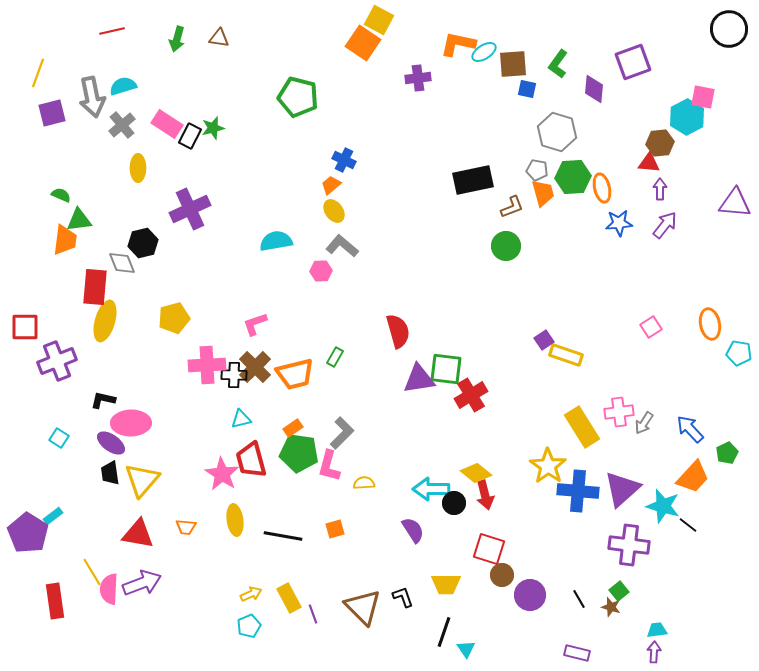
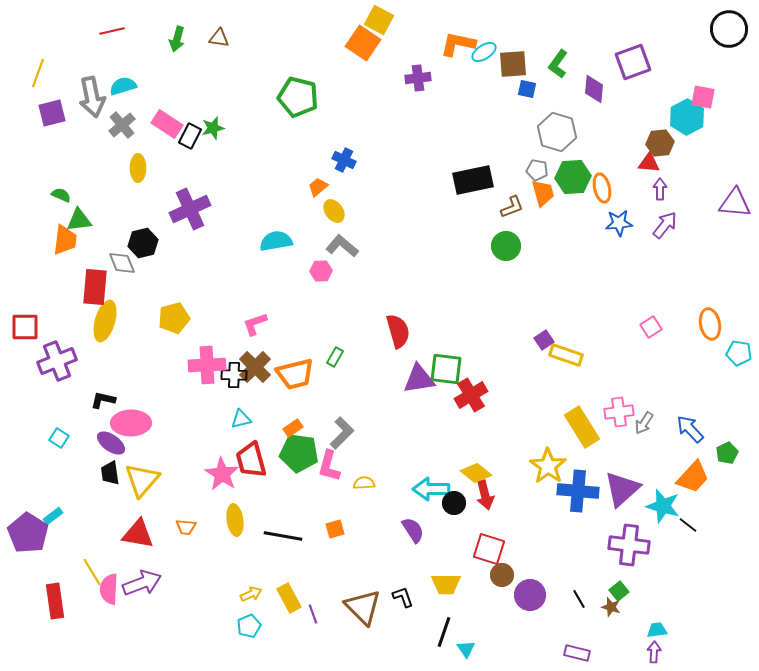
orange trapezoid at (331, 185): moved 13 px left, 2 px down
